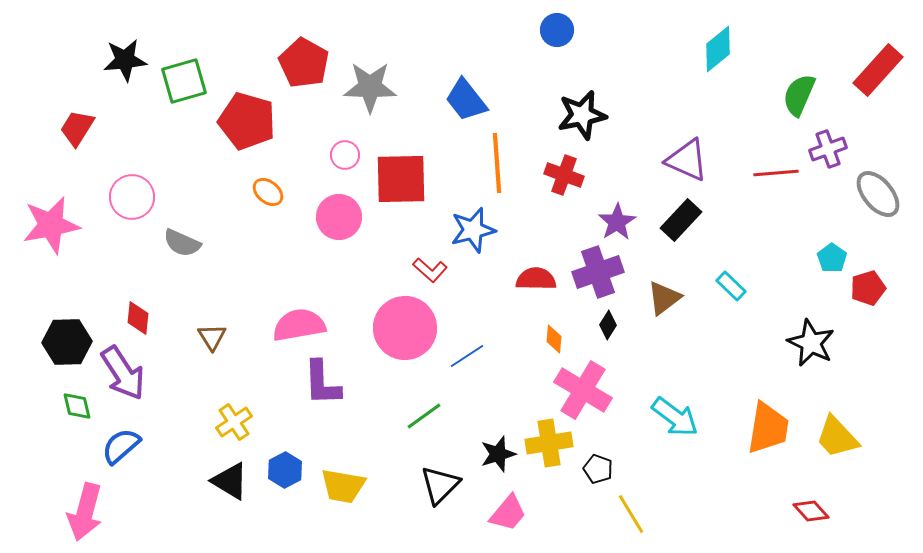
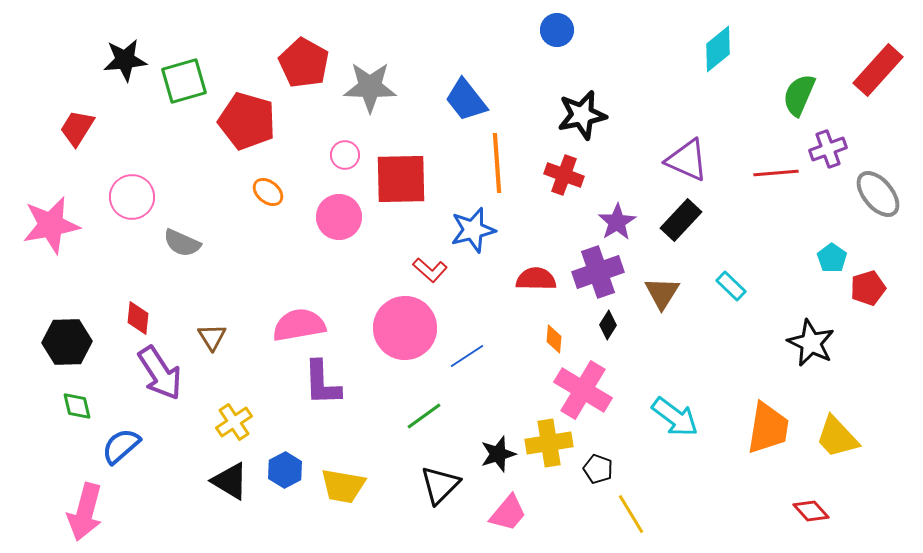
brown triangle at (664, 298): moved 2 px left, 5 px up; rotated 21 degrees counterclockwise
purple arrow at (123, 373): moved 37 px right
